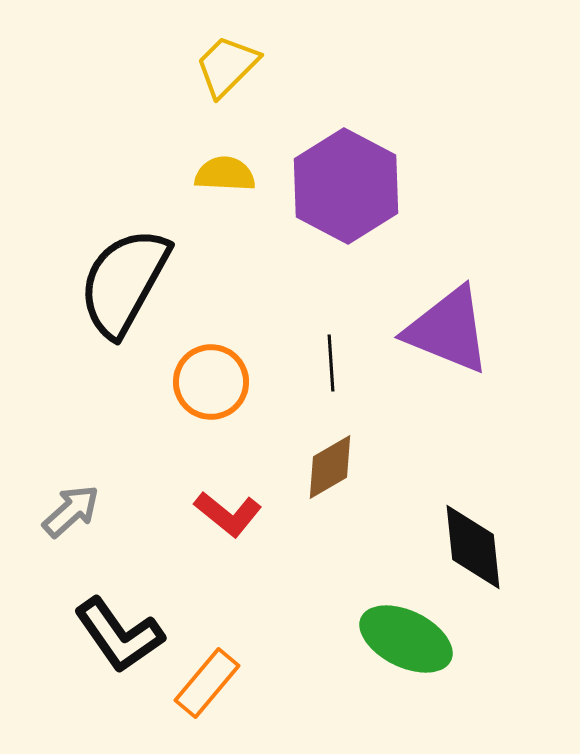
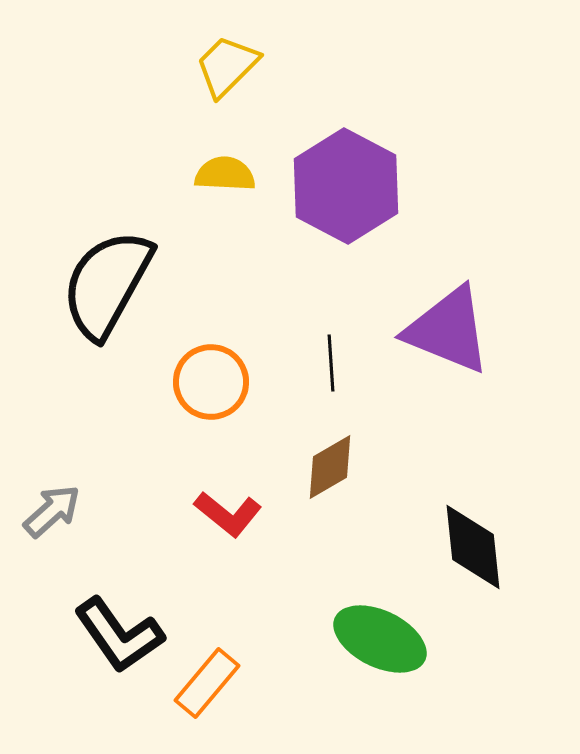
black semicircle: moved 17 px left, 2 px down
gray arrow: moved 19 px left
green ellipse: moved 26 px left
